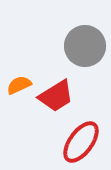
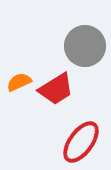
orange semicircle: moved 3 px up
red trapezoid: moved 7 px up
